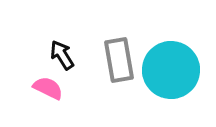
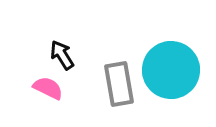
gray rectangle: moved 24 px down
